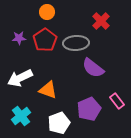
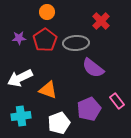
cyan cross: rotated 30 degrees clockwise
